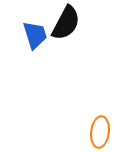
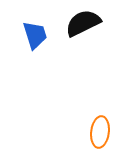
black semicircle: moved 17 px right; rotated 144 degrees counterclockwise
